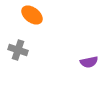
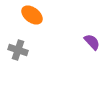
purple semicircle: moved 3 px right, 20 px up; rotated 120 degrees counterclockwise
